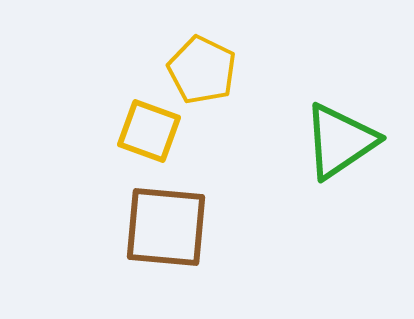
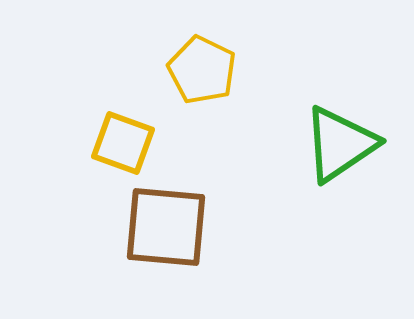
yellow square: moved 26 px left, 12 px down
green triangle: moved 3 px down
